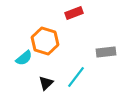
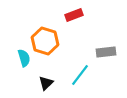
red rectangle: moved 2 px down
cyan semicircle: rotated 66 degrees counterclockwise
cyan line: moved 4 px right, 2 px up
